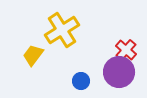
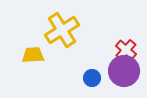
yellow trapezoid: rotated 50 degrees clockwise
purple circle: moved 5 px right, 1 px up
blue circle: moved 11 px right, 3 px up
